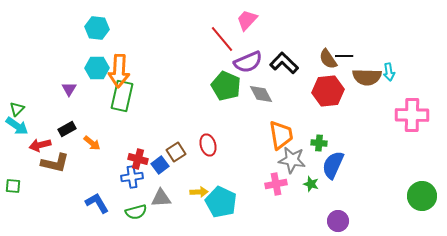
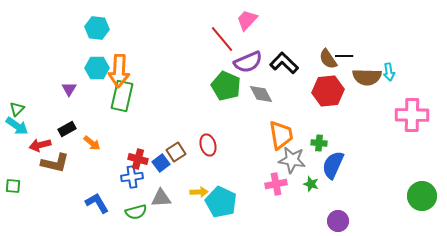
blue square at (160, 165): moved 1 px right, 2 px up
